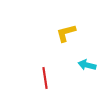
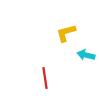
cyan arrow: moved 1 px left, 10 px up
